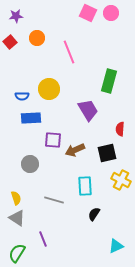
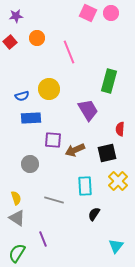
blue semicircle: rotated 16 degrees counterclockwise
yellow cross: moved 3 px left, 1 px down; rotated 18 degrees clockwise
cyan triangle: rotated 28 degrees counterclockwise
